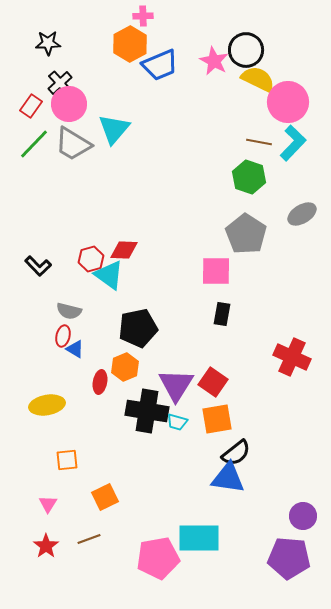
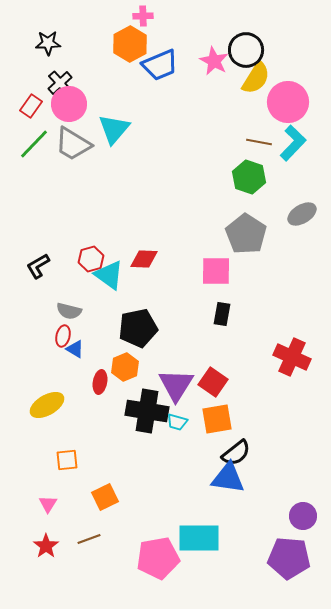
yellow semicircle at (258, 79): moved 2 px left, 1 px up; rotated 96 degrees clockwise
red diamond at (124, 250): moved 20 px right, 9 px down
black L-shape at (38, 266): rotated 104 degrees clockwise
yellow ellipse at (47, 405): rotated 20 degrees counterclockwise
